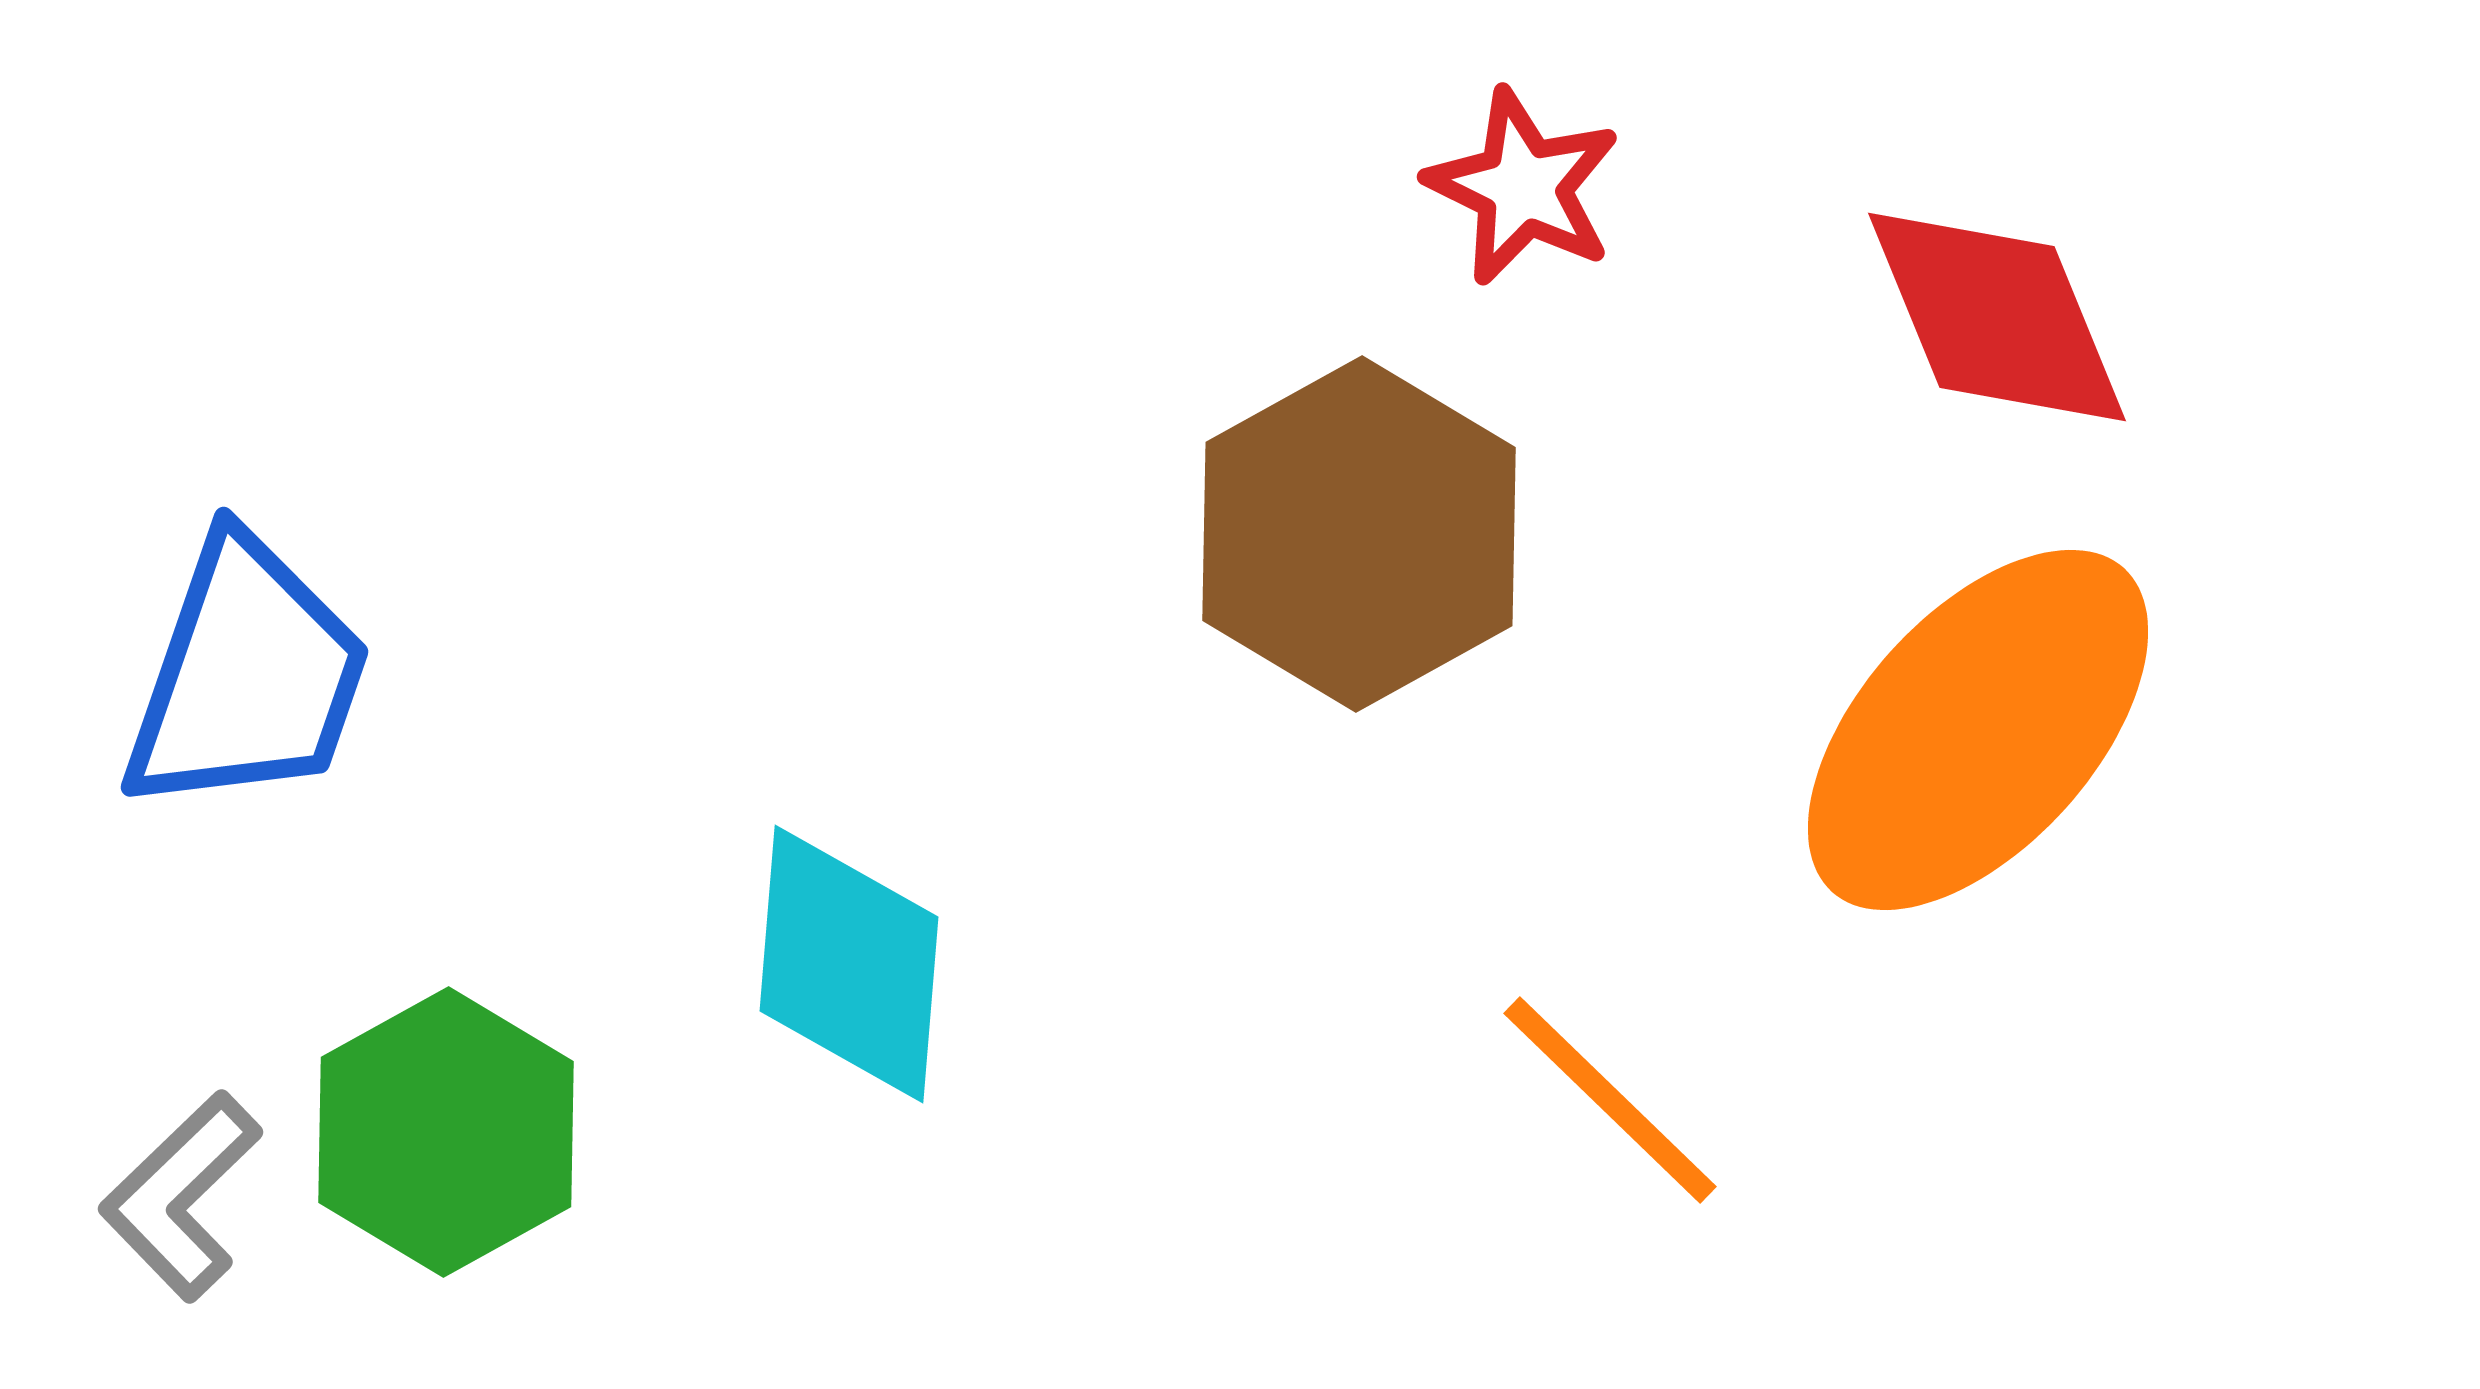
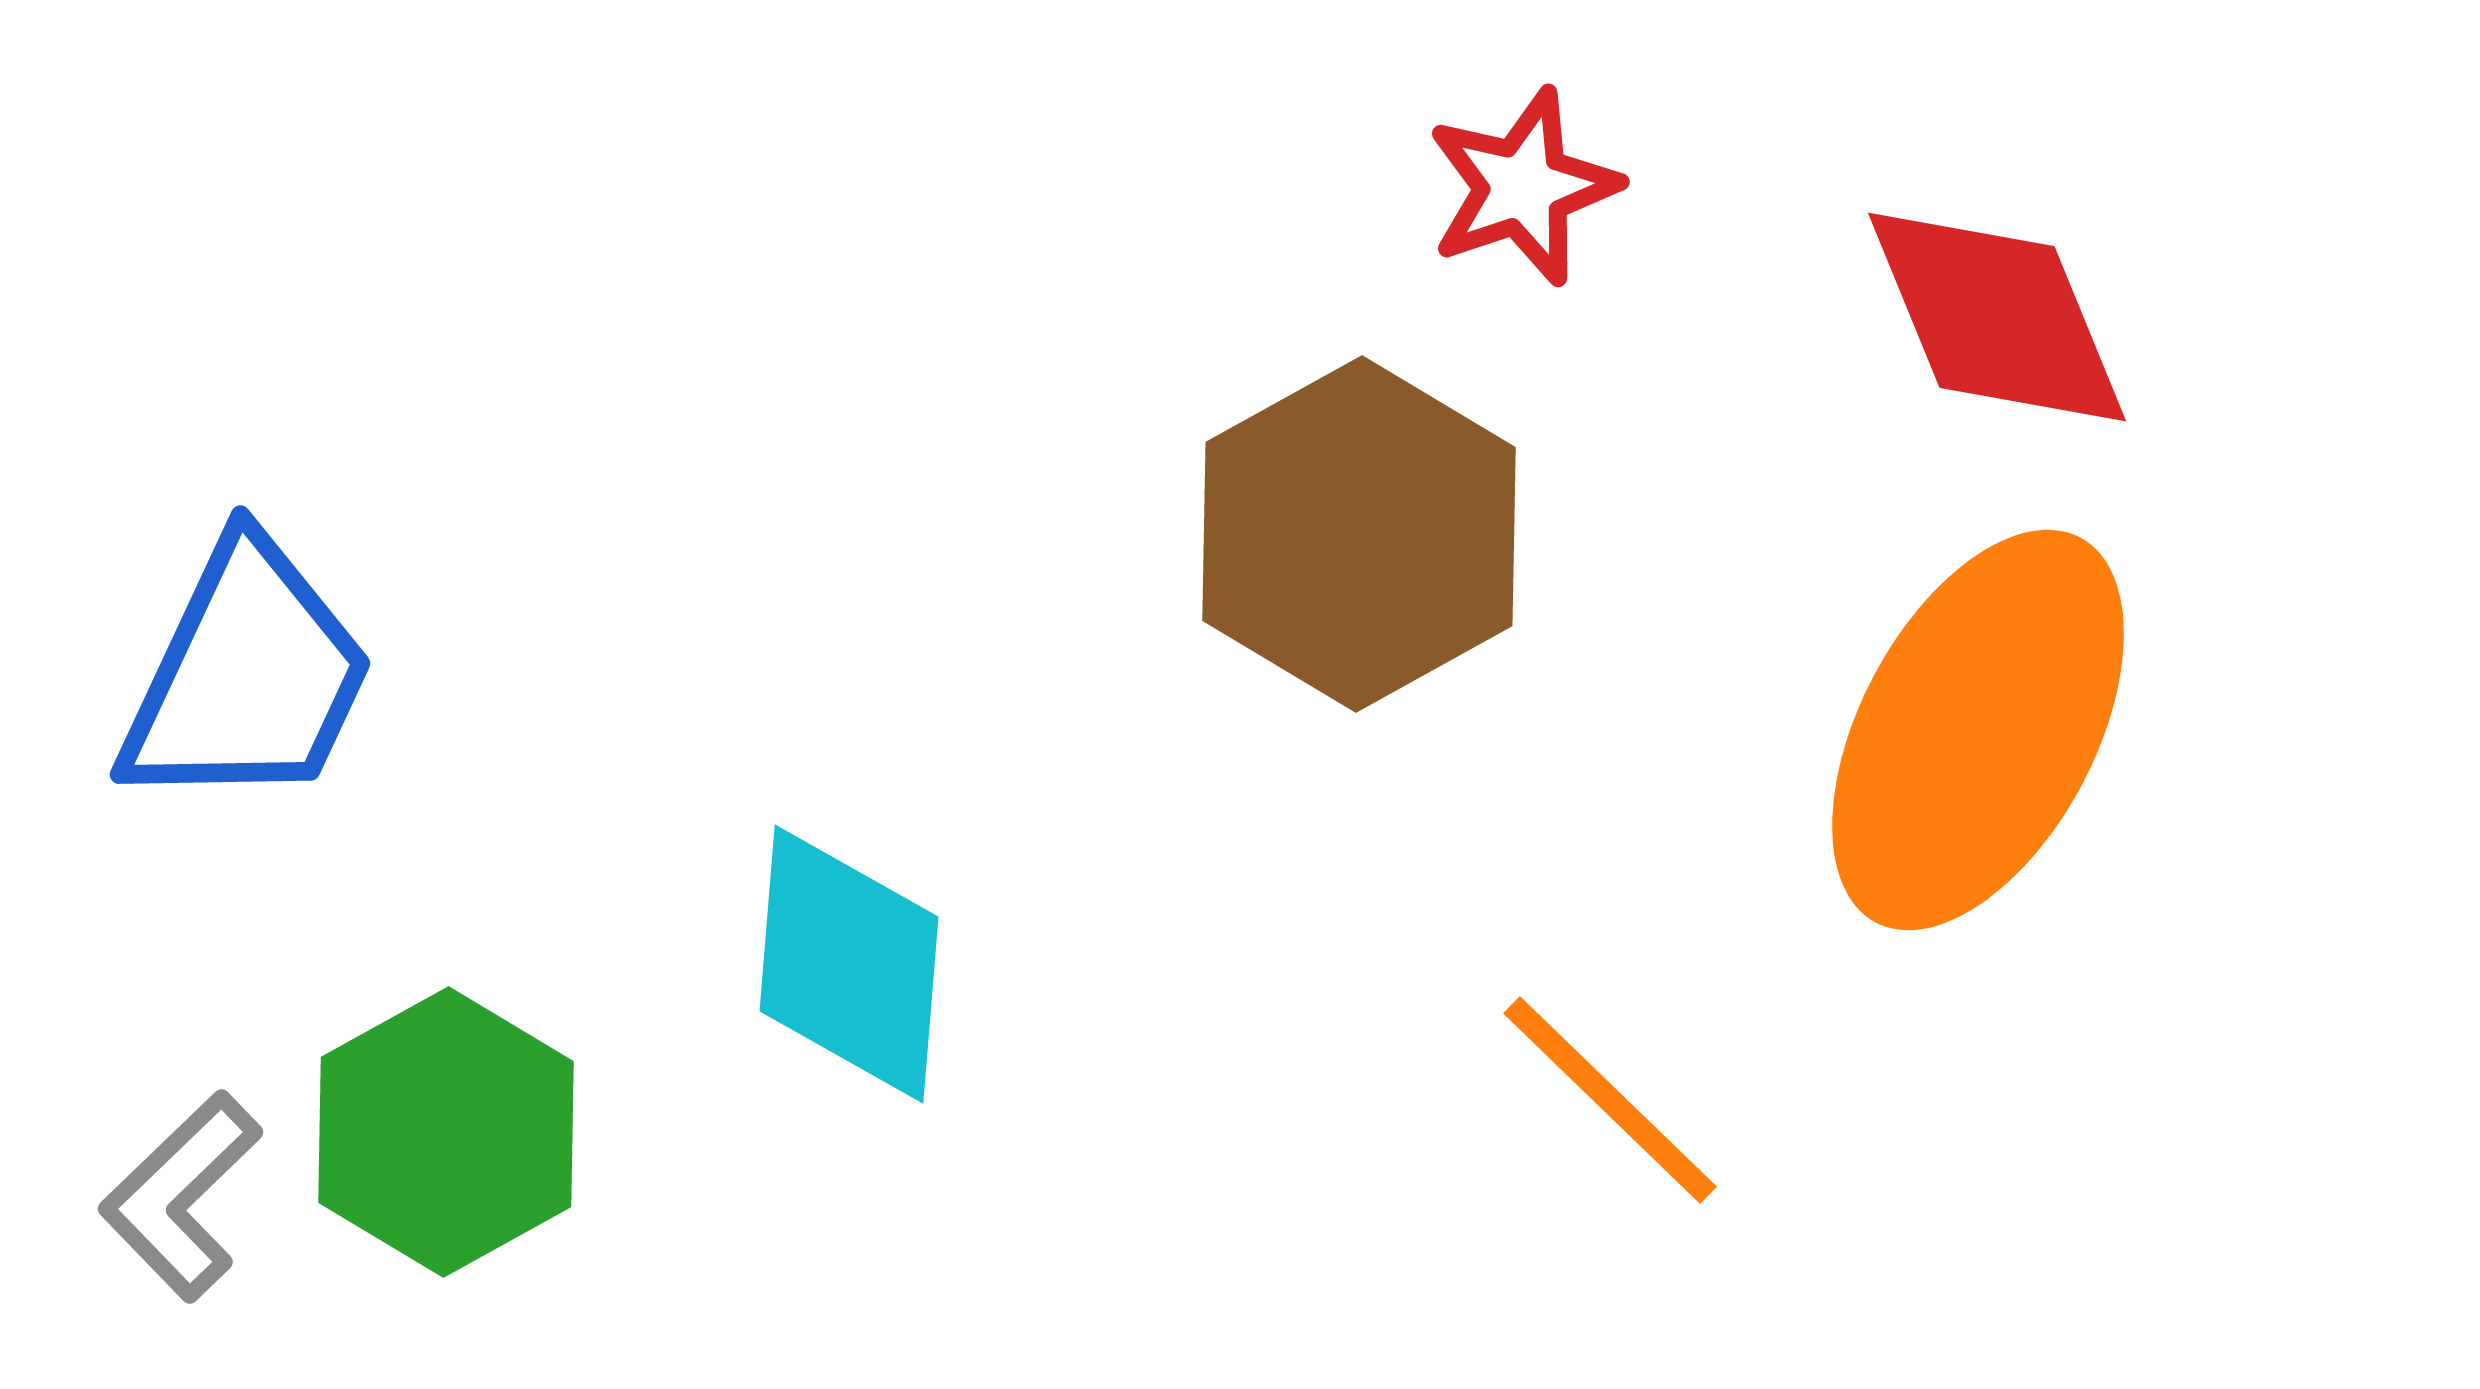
red star: rotated 27 degrees clockwise
blue trapezoid: rotated 6 degrees clockwise
orange ellipse: rotated 14 degrees counterclockwise
